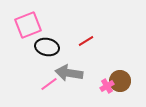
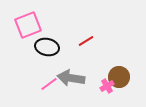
gray arrow: moved 2 px right, 5 px down
brown circle: moved 1 px left, 4 px up
